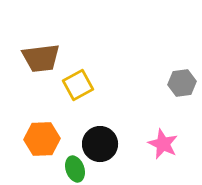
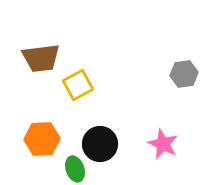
gray hexagon: moved 2 px right, 9 px up
